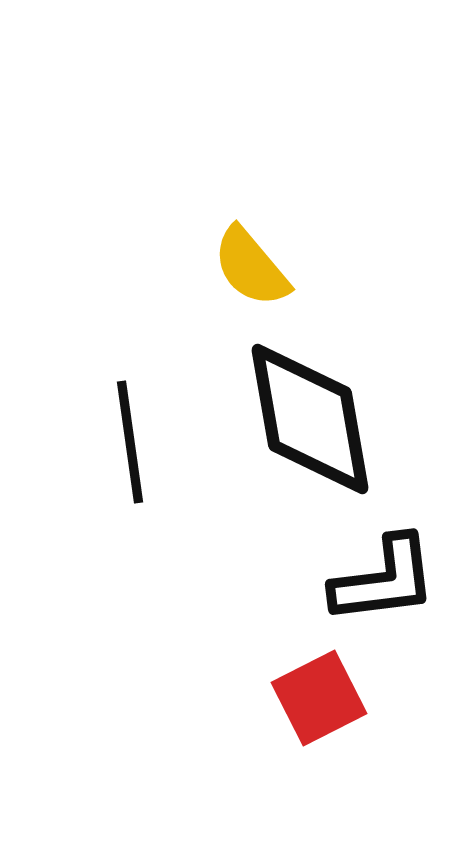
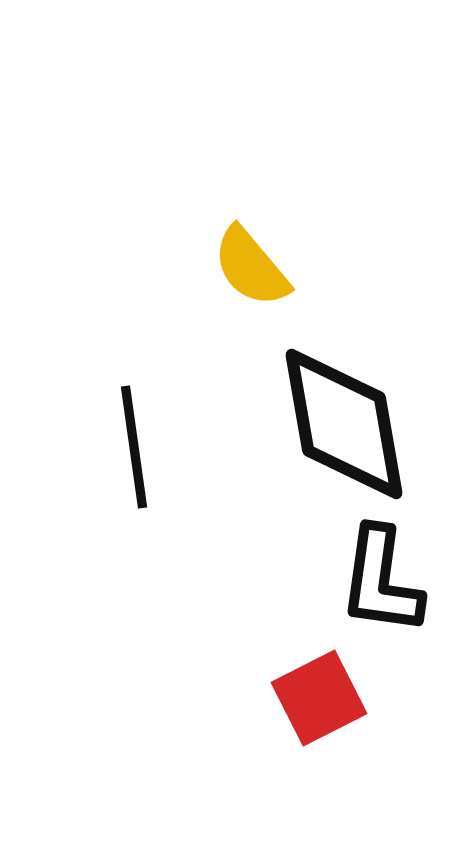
black diamond: moved 34 px right, 5 px down
black line: moved 4 px right, 5 px down
black L-shape: moved 3 px left, 1 px down; rotated 105 degrees clockwise
